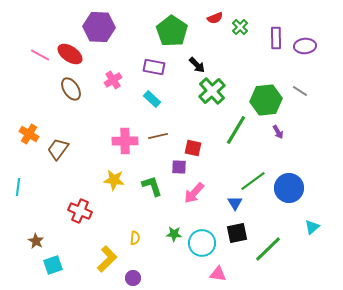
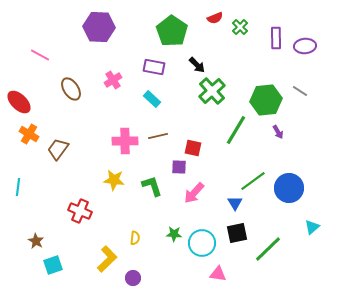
red ellipse at (70, 54): moved 51 px left, 48 px down; rotated 10 degrees clockwise
